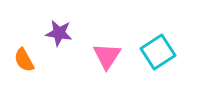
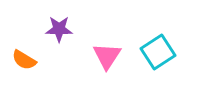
purple star: moved 4 px up; rotated 8 degrees counterclockwise
orange semicircle: rotated 30 degrees counterclockwise
